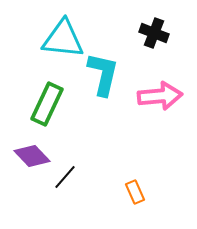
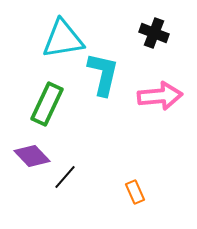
cyan triangle: rotated 15 degrees counterclockwise
